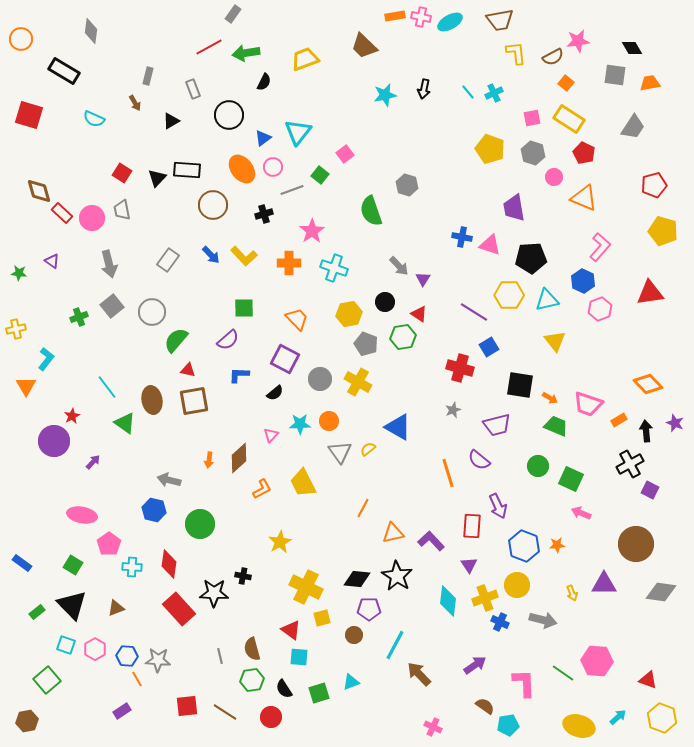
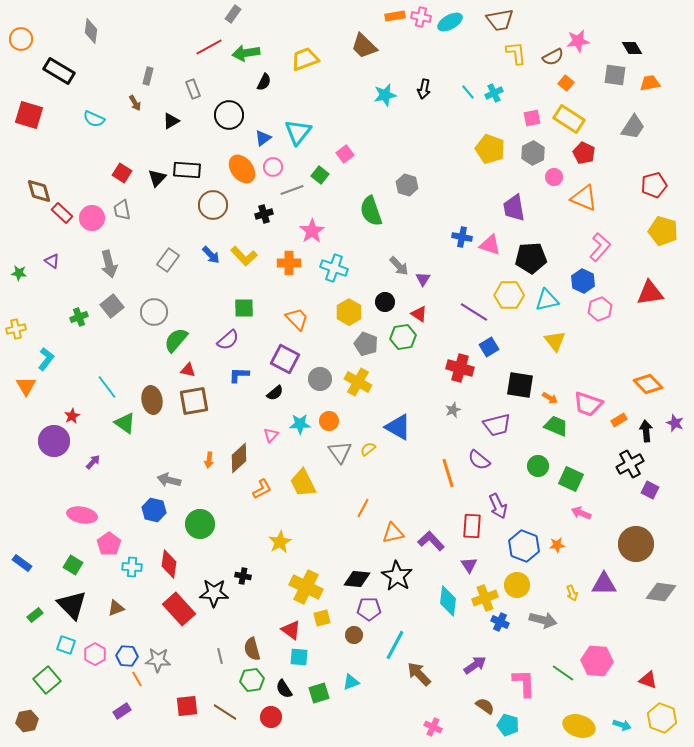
black rectangle at (64, 71): moved 5 px left
gray hexagon at (533, 153): rotated 15 degrees clockwise
gray circle at (152, 312): moved 2 px right
yellow hexagon at (349, 314): moved 2 px up; rotated 20 degrees counterclockwise
green rectangle at (37, 612): moved 2 px left, 3 px down
pink hexagon at (95, 649): moved 5 px down
cyan arrow at (618, 717): moved 4 px right, 8 px down; rotated 60 degrees clockwise
cyan pentagon at (508, 725): rotated 25 degrees clockwise
